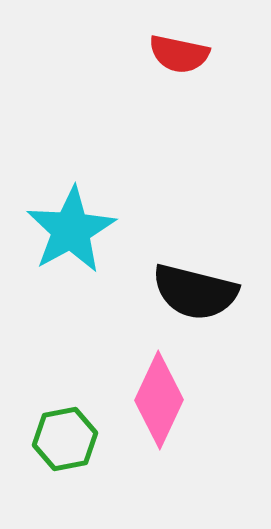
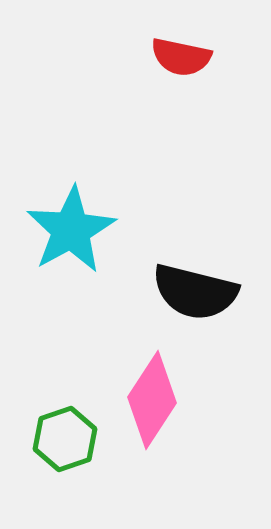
red semicircle: moved 2 px right, 3 px down
pink diamond: moved 7 px left; rotated 8 degrees clockwise
green hexagon: rotated 8 degrees counterclockwise
